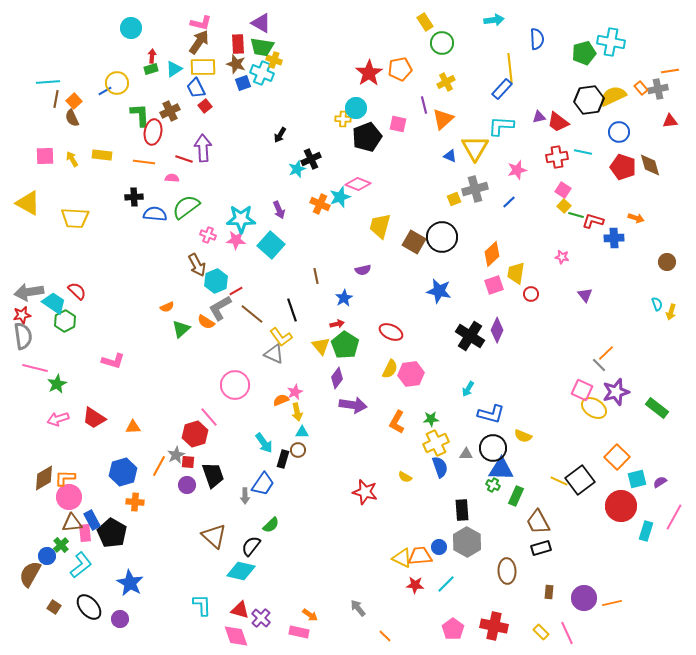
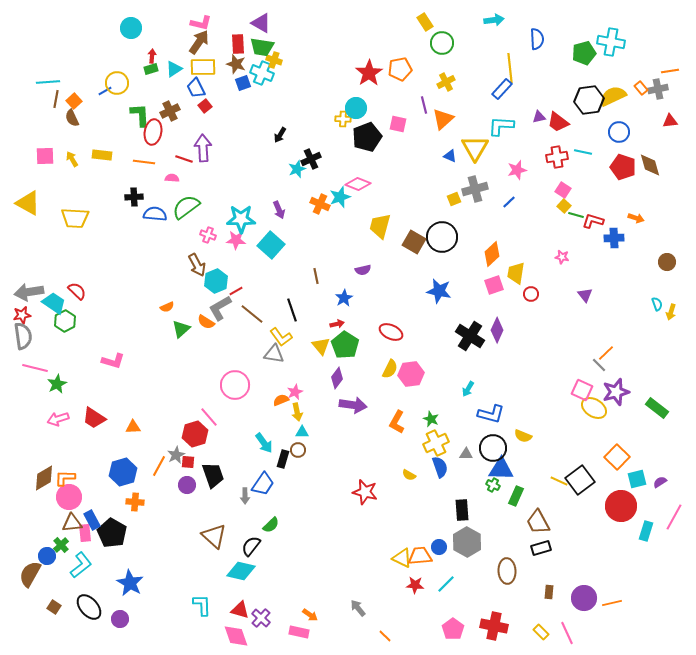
gray triangle at (274, 354): rotated 15 degrees counterclockwise
green star at (431, 419): rotated 28 degrees clockwise
yellow semicircle at (405, 477): moved 4 px right, 2 px up
